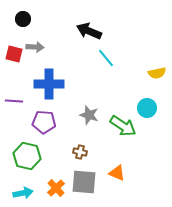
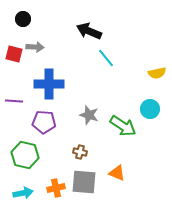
cyan circle: moved 3 px right, 1 px down
green hexagon: moved 2 px left, 1 px up
orange cross: rotated 30 degrees clockwise
